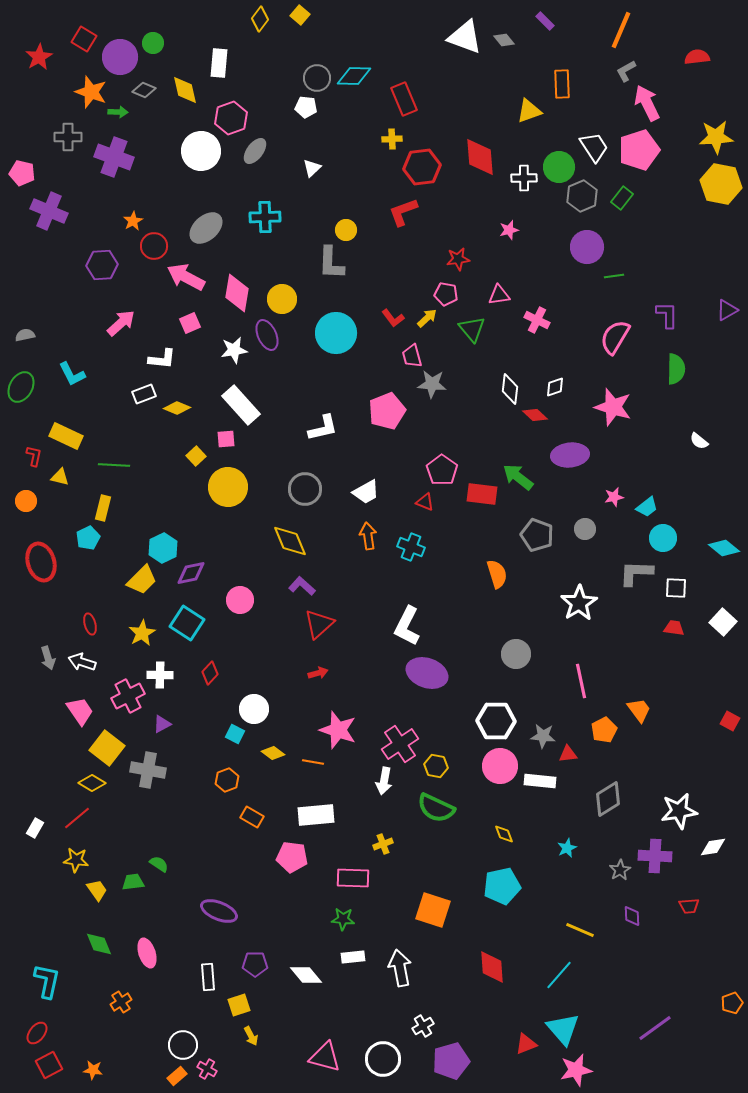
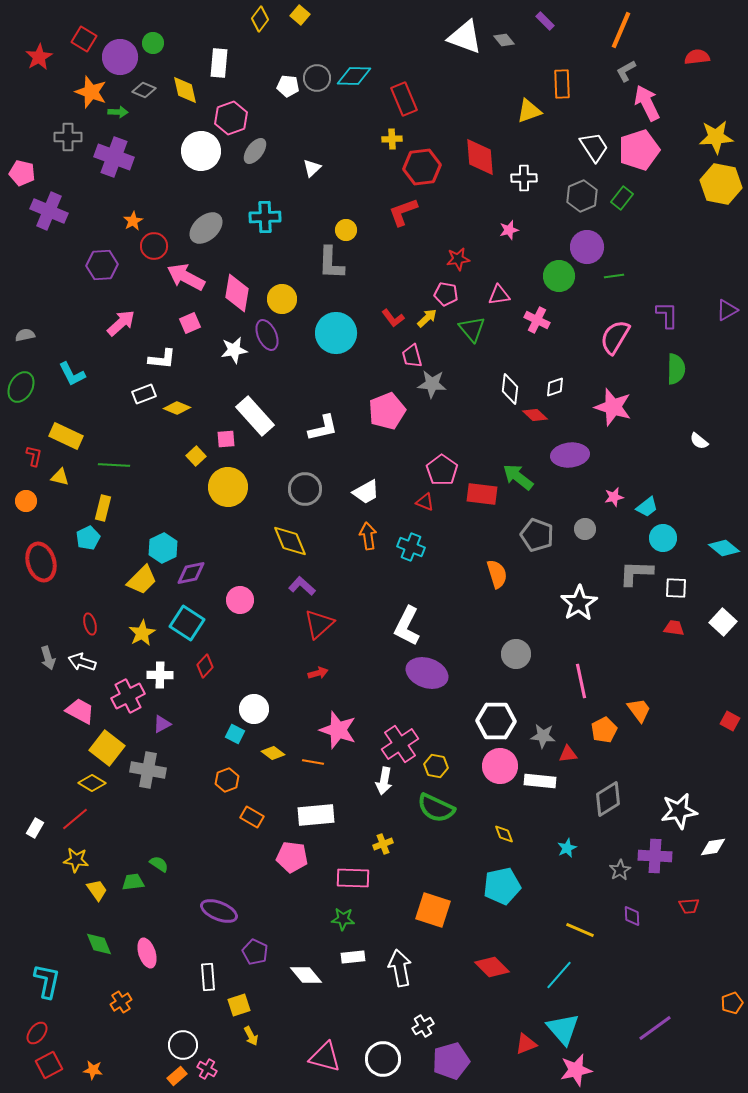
white pentagon at (306, 107): moved 18 px left, 21 px up
green circle at (559, 167): moved 109 px down
white rectangle at (241, 405): moved 14 px right, 11 px down
red diamond at (210, 673): moved 5 px left, 7 px up
pink trapezoid at (80, 711): rotated 28 degrees counterclockwise
red line at (77, 818): moved 2 px left, 1 px down
purple pentagon at (255, 964): moved 12 px up; rotated 25 degrees clockwise
red diamond at (492, 967): rotated 40 degrees counterclockwise
